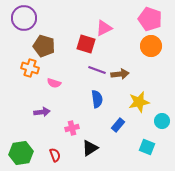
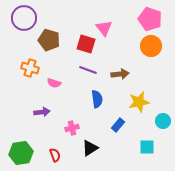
pink triangle: rotated 42 degrees counterclockwise
brown pentagon: moved 5 px right, 6 px up
purple line: moved 9 px left
cyan circle: moved 1 px right
cyan square: rotated 21 degrees counterclockwise
